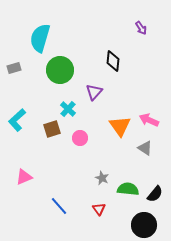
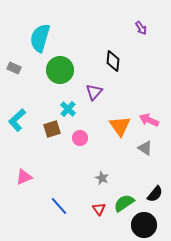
gray rectangle: rotated 40 degrees clockwise
green semicircle: moved 4 px left, 14 px down; rotated 40 degrees counterclockwise
